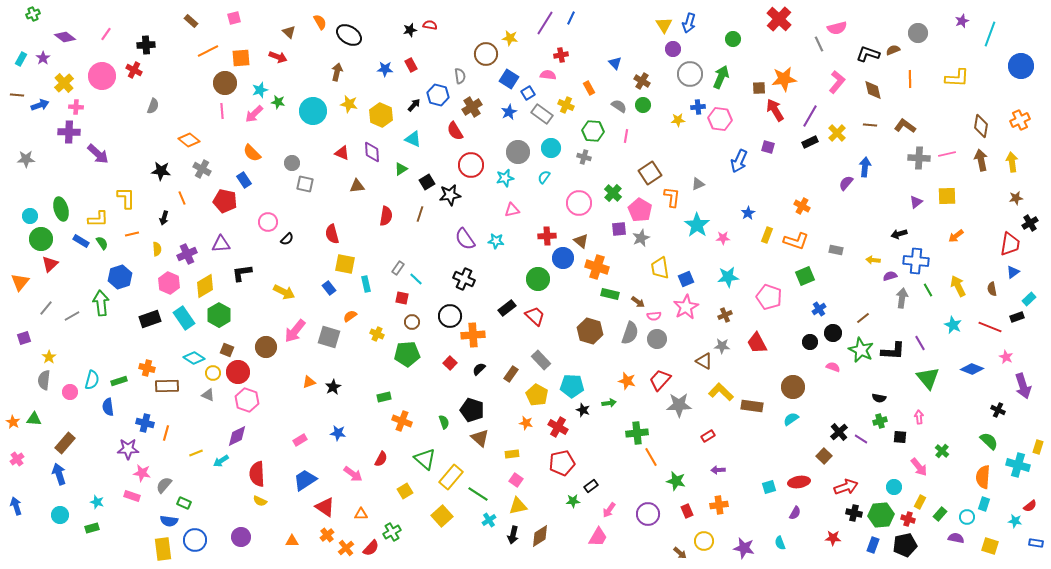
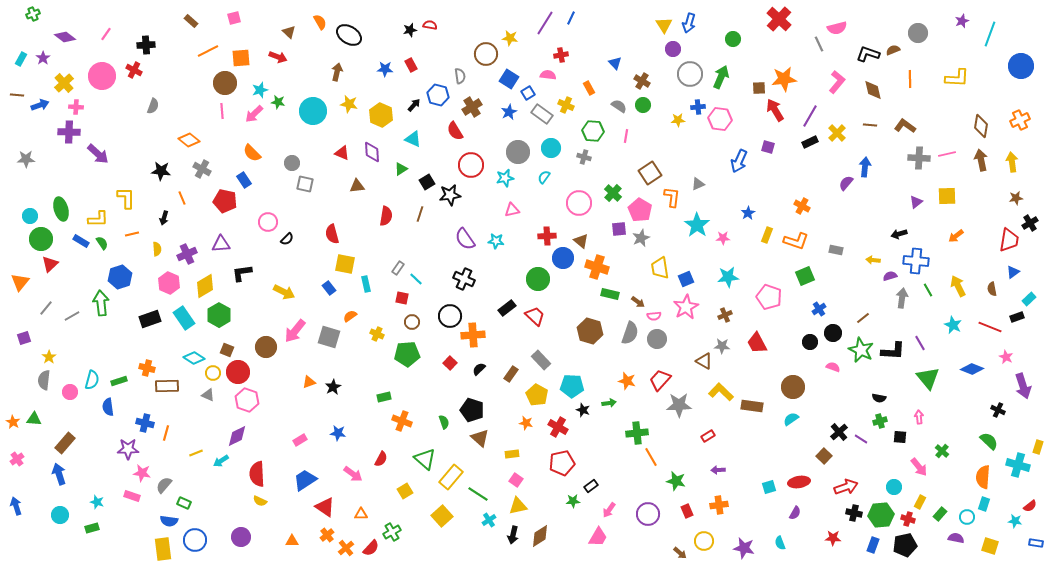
red trapezoid at (1010, 244): moved 1 px left, 4 px up
